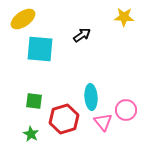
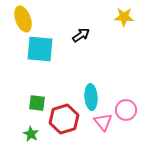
yellow ellipse: rotated 75 degrees counterclockwise
black arrow: moved 1 px left
green square: moved 3 px right, 2 px down
